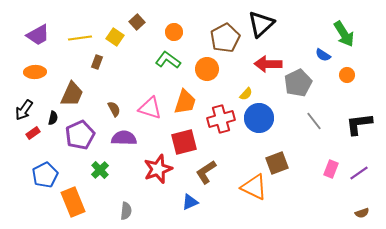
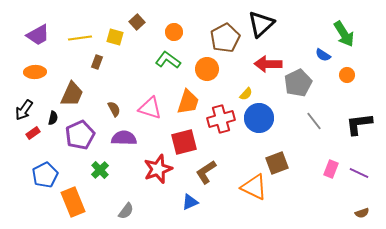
yellow square at (115, 37): rotated 18 degrees counterclockwise
orange trapezoid at (185, 102): moved 3 px right
purple line at (359, 173): rotated 60 degrees clockwise
gray semicircle at (126, 211): rotated 30 degrees clockwise
